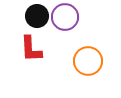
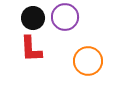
black circle: moved 4 px left, 2 px down
